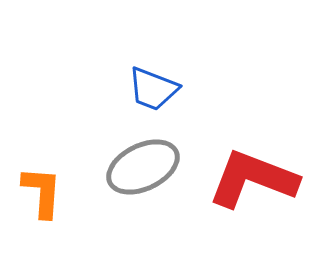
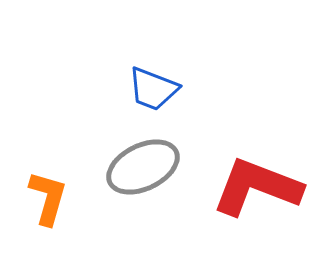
red L-shape: moved 4 px right, 8 px down
orange L-shape: moved 6 px right, 6 px down; rotated 12 degrees clockwise
